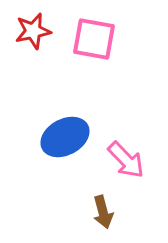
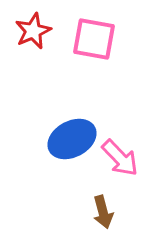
red star: rotated 12 degrees counterclockwise
blue ellipse: moved 7 px right, 2 px down
pink arrow: moved 6 px left, 2 px up
